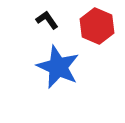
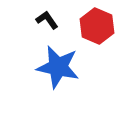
blue star: rotated 12 degrees counterclockwise
